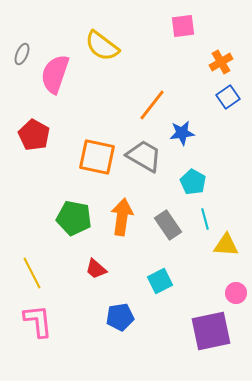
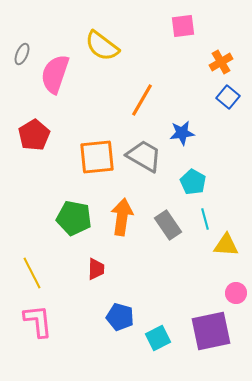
blue square: rotated 15 degrees counterclockwise
orange line: moved 10 px left, 5 px up; rotated 8 degrees counterclockwise
red pentagon: rotated 12 degrees clockwise
orange square: rotated 18 degrees counterclockwise
red trapezoid: rotated 130 degrees counterclockwise
cyan square: moved 2 px left, 57 px down
blue pentagon: rotated 24 degrees clockwise
